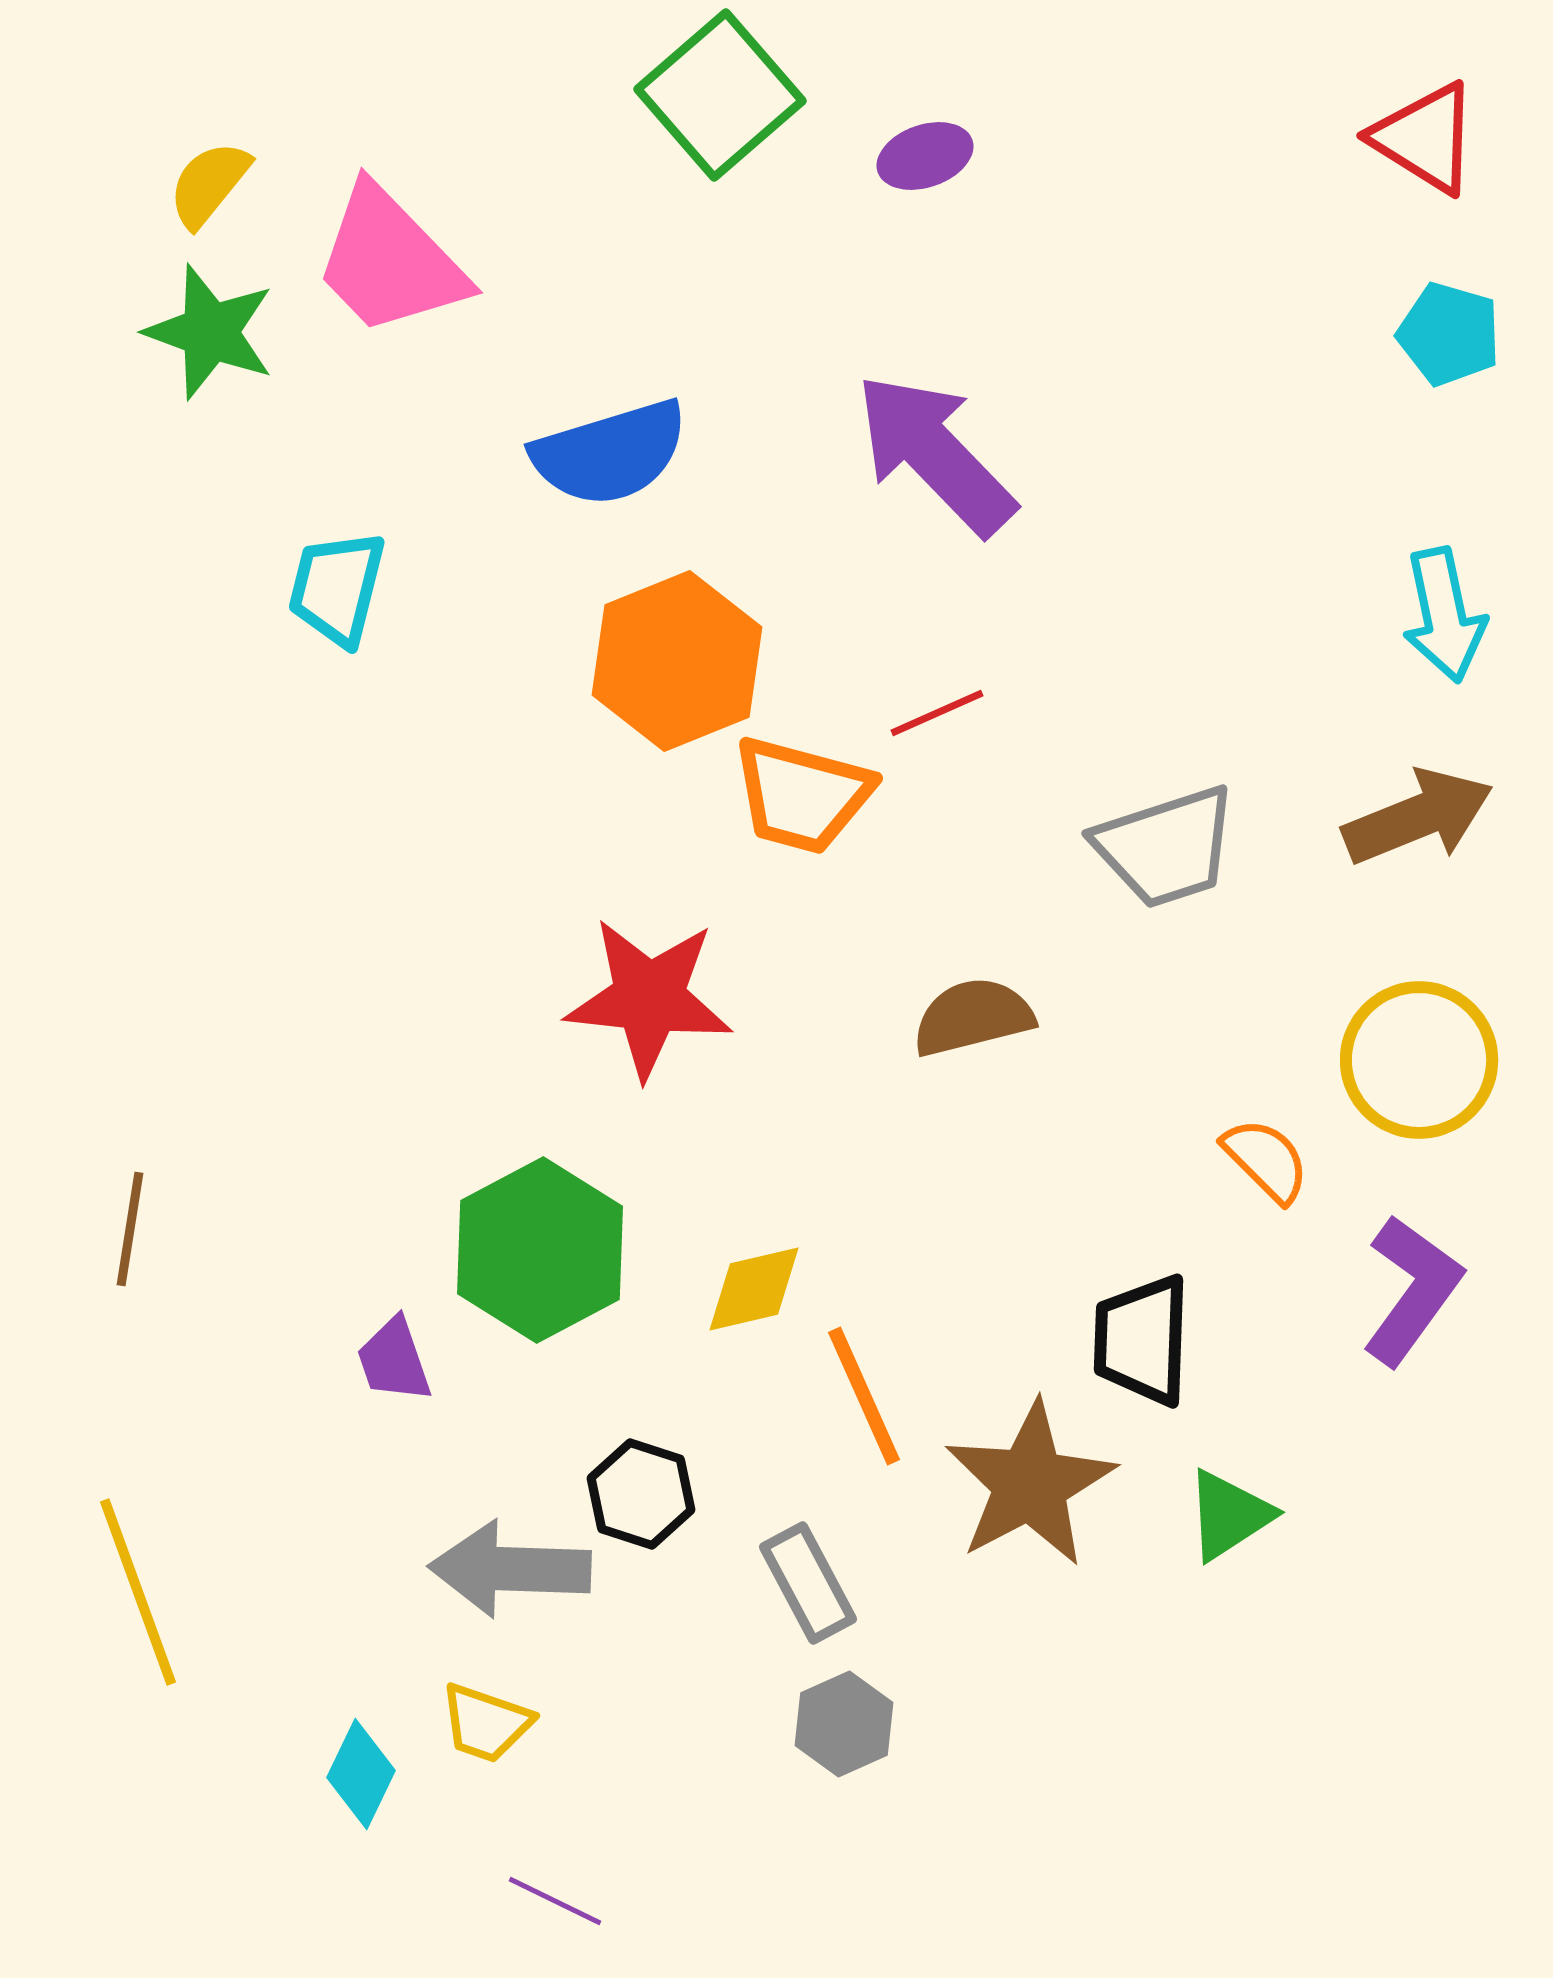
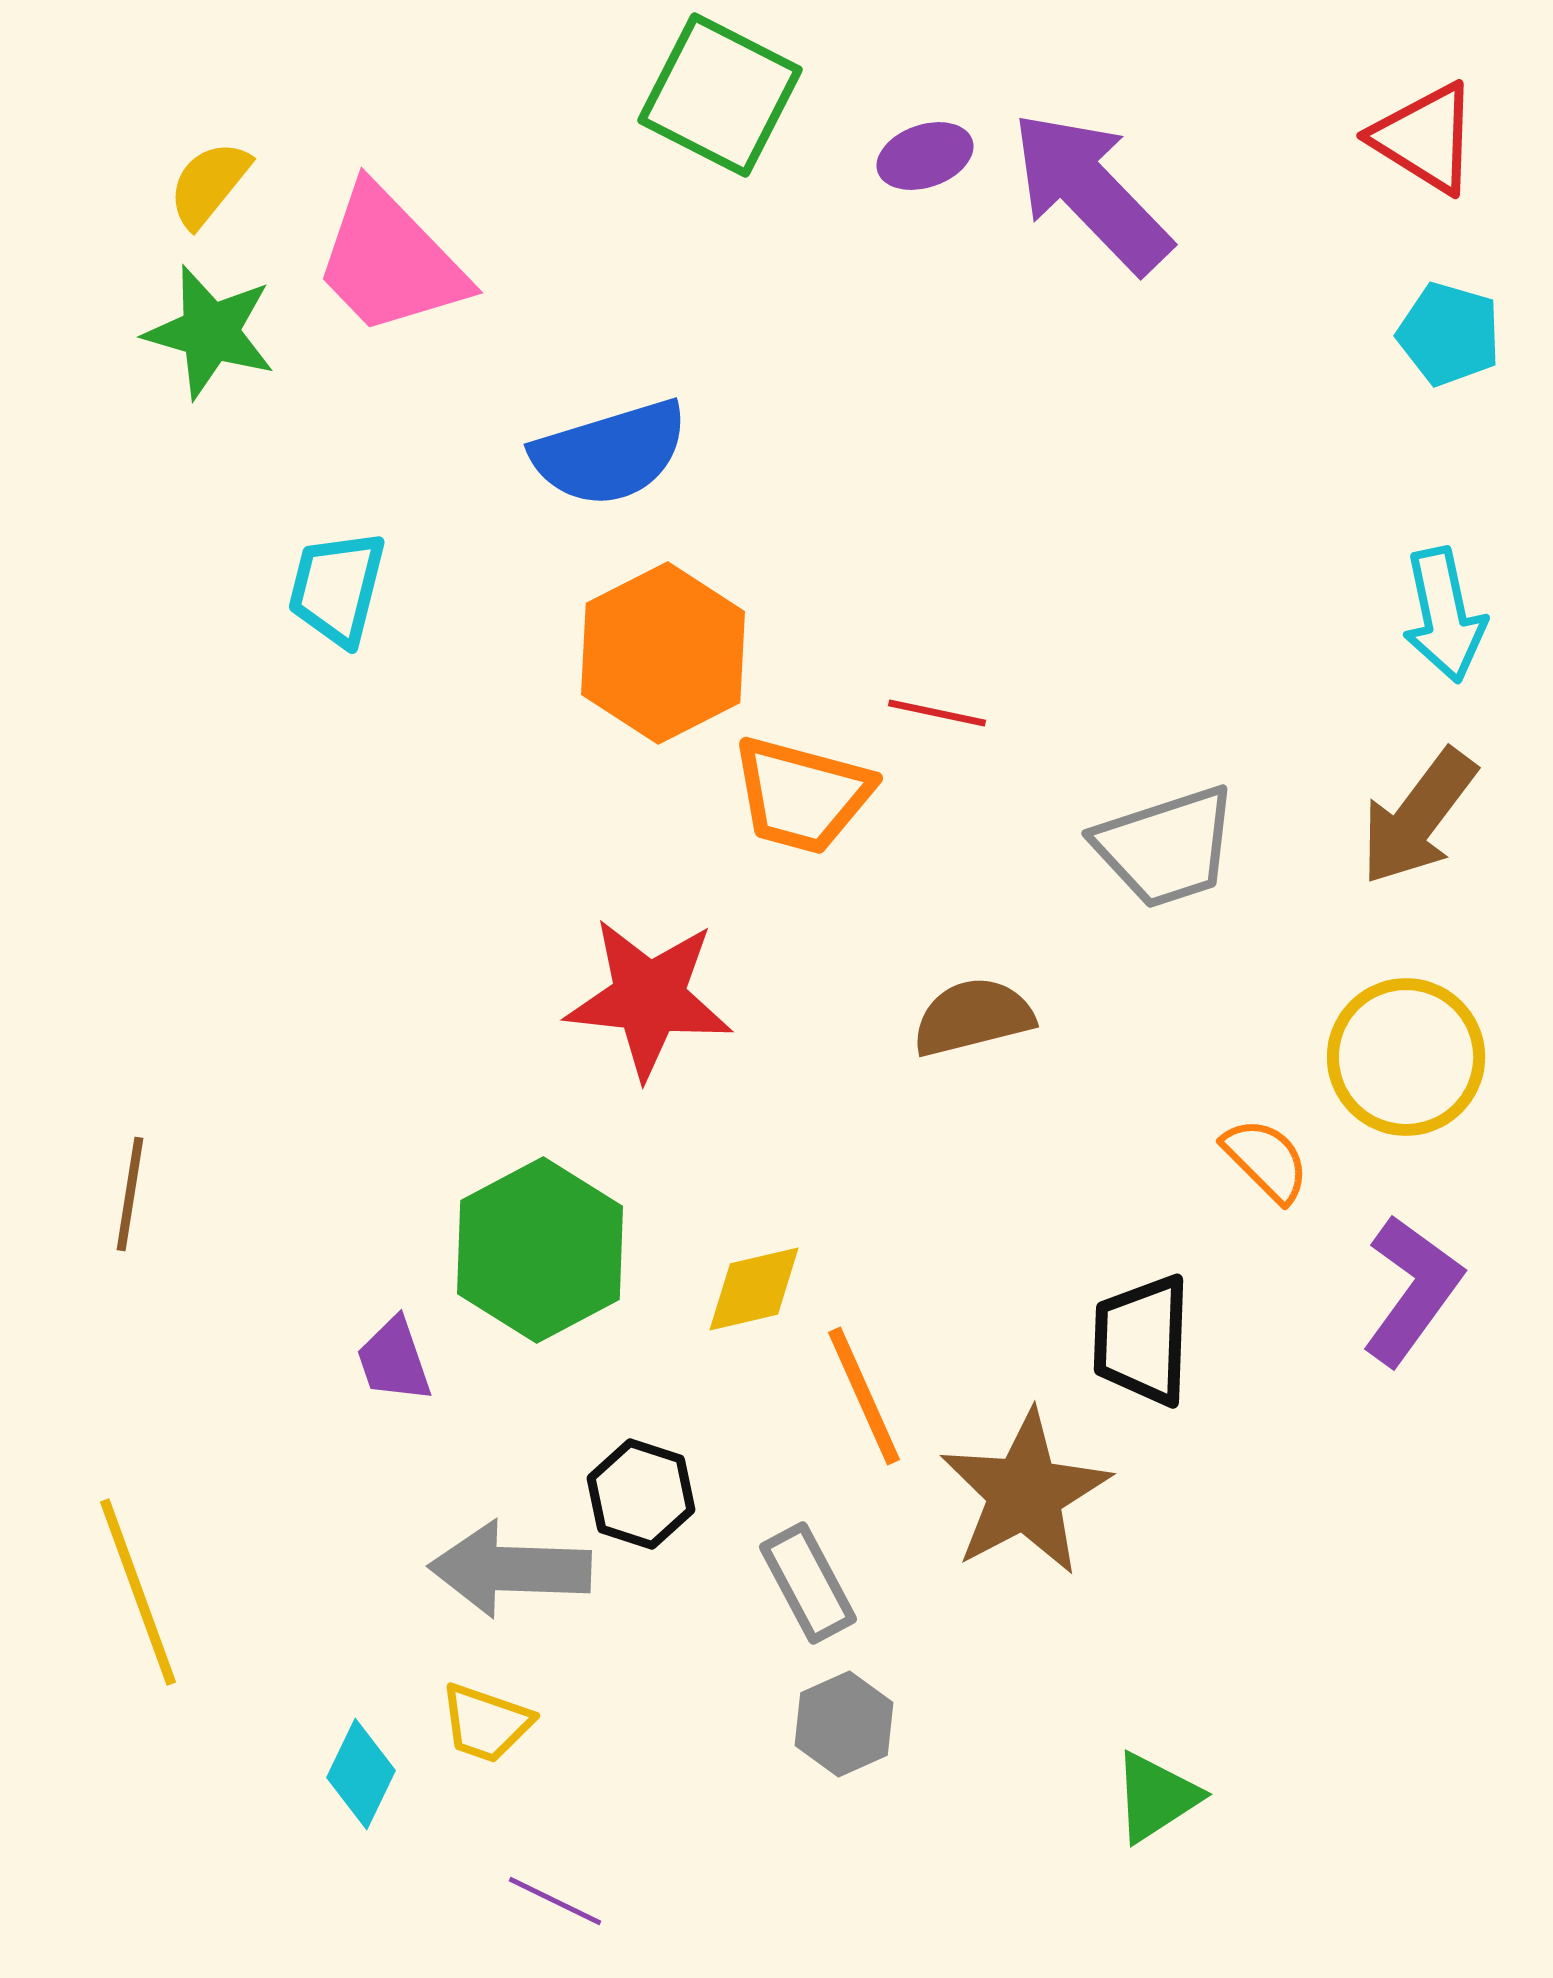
green square: rotated 22 degrees counterclockwise
green star: rotated 4 degrees counterclockwise
purple arrow: moved 156 px right, 262 px up
orange hexagon: moved 14 px left, 8 px up; rotated 5 degrees counterclockwise
red line: rotated 36 degrees clockwise
brown arrow: rotated 149 degrees clockwise
yellow circle: moved 13 px left, 3 px up
brown line: moved 35 px up
brown star: moved 5 px left, 9 px down
green triangle: moved 73 px left, 282 px down
